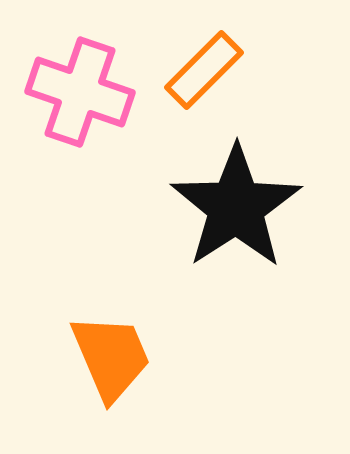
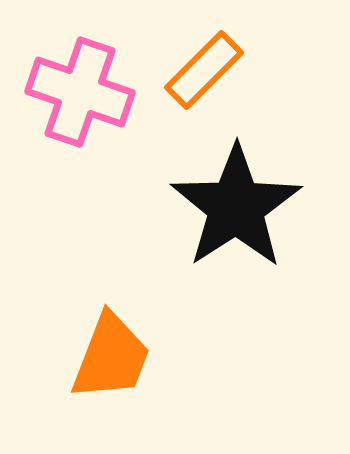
orange trapezoid: rotated 44 degrees clockwise
